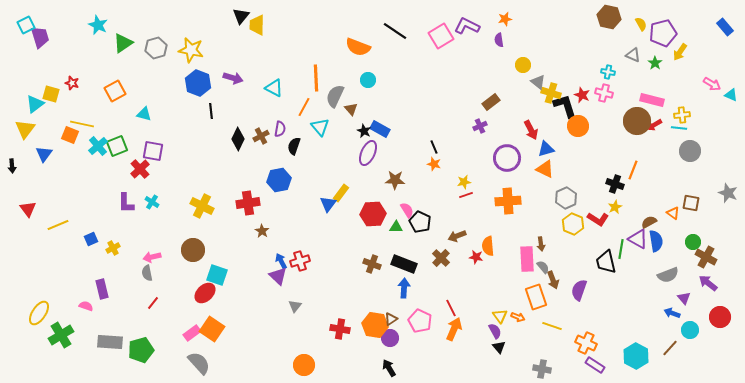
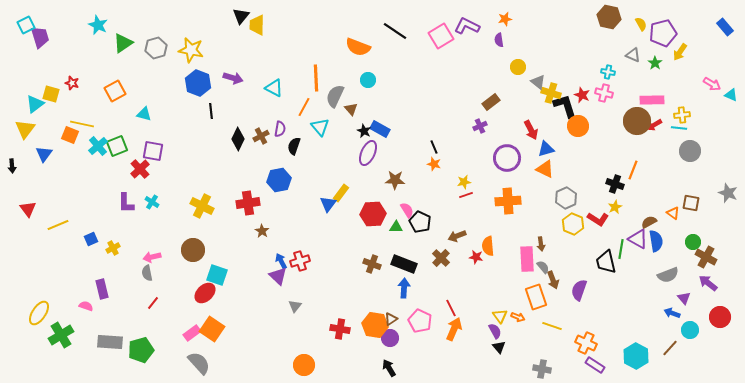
yellow circle at (523, 65): moved 5 px left, 2 px down
pink rectangle at (652, 100): rotated 15 degrees counterclockwise
